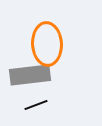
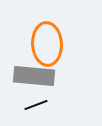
gray rectangle: moved 4 px right, 1 px down; rotated 12 degrees clockwise
